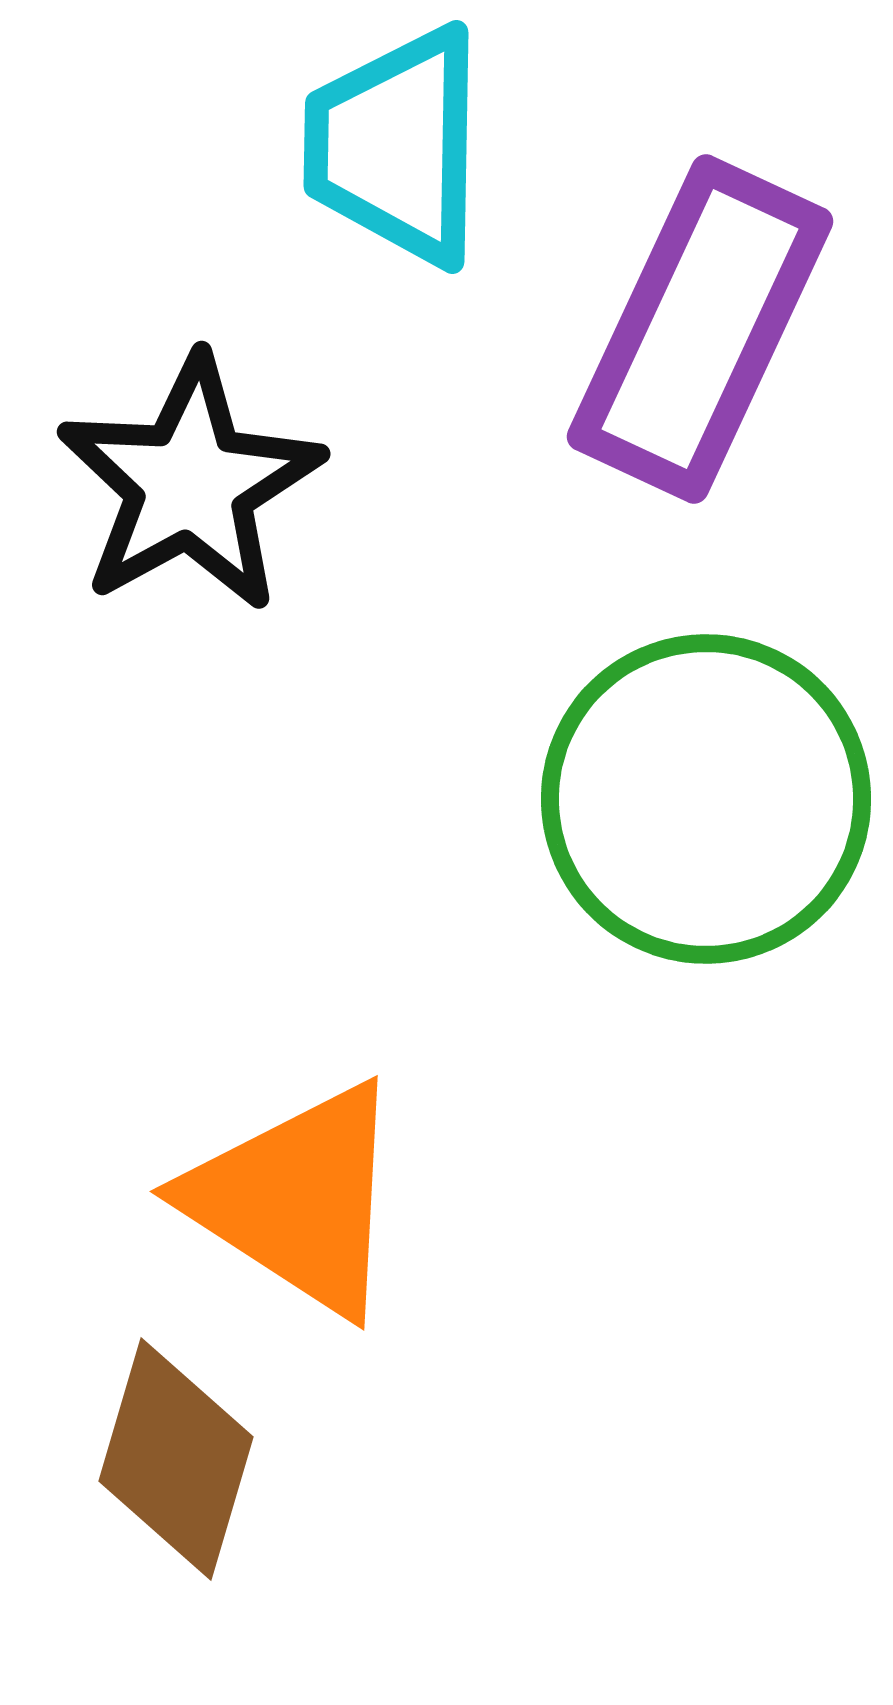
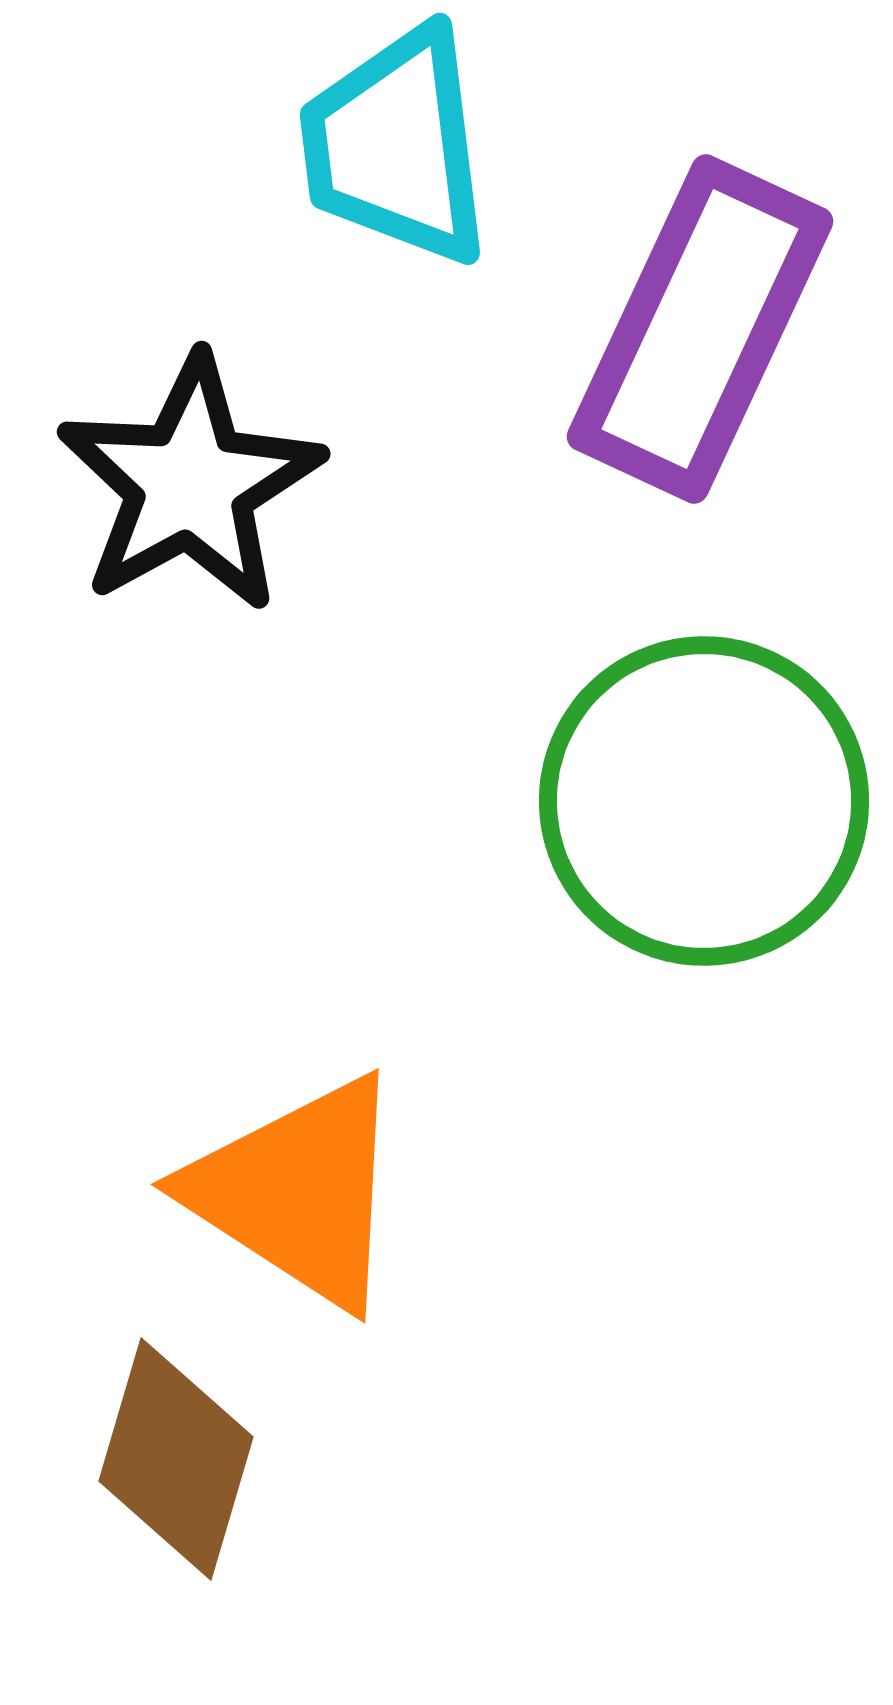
cyan trapezoid: rotated 8 degrees counterclockwise
green circle: moved 2 px left, 2 px down
orange triangle: moved 1 px right, 7 px up
